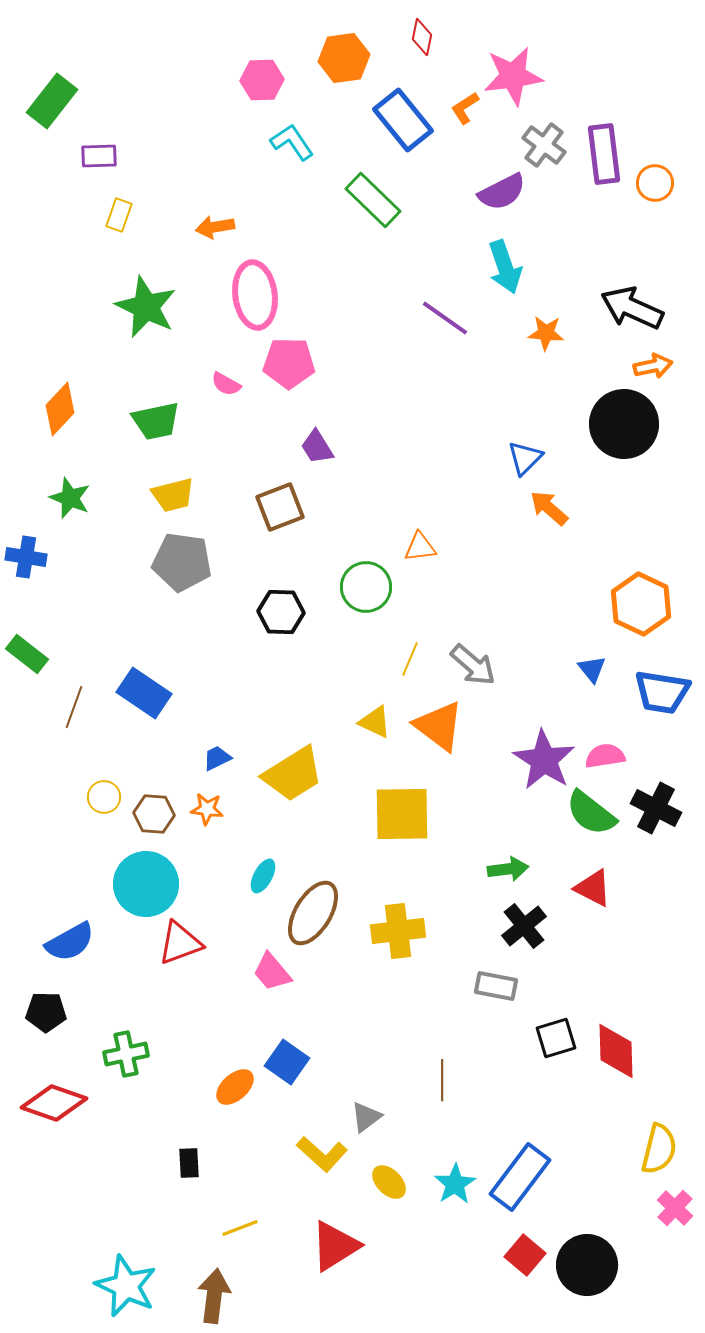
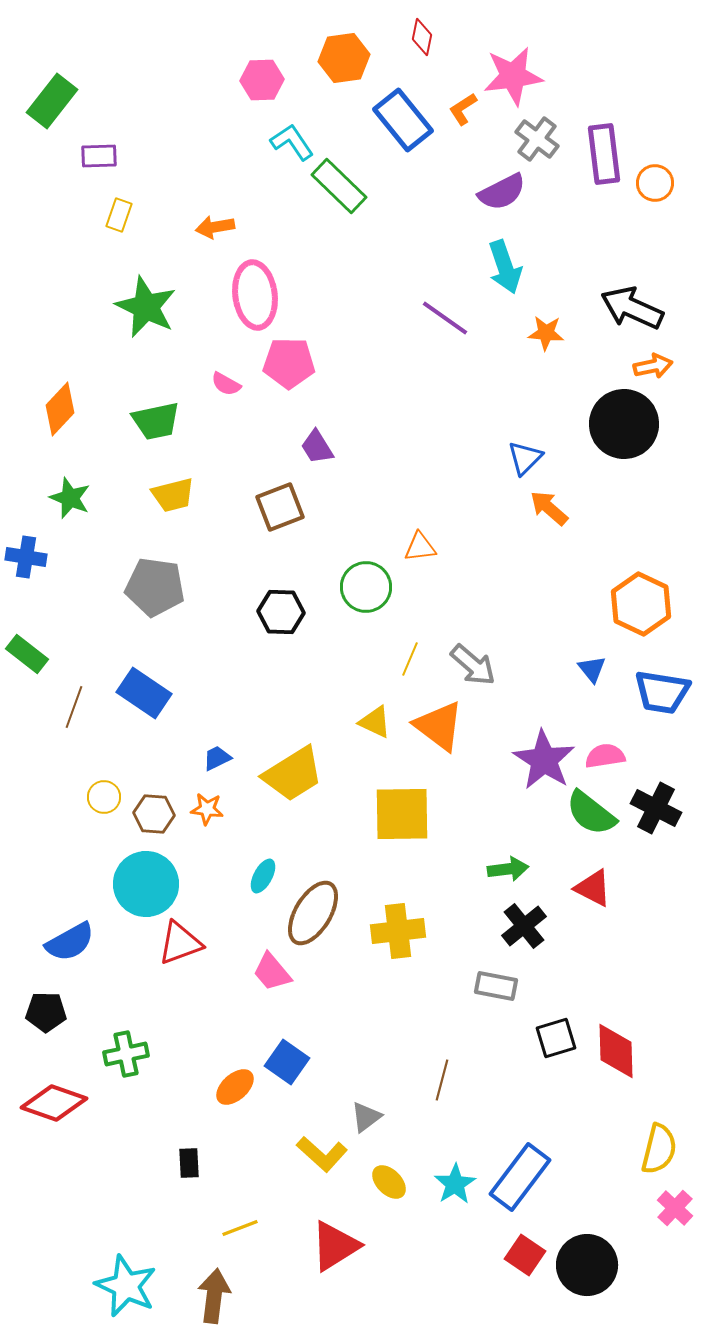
orange L-shape at (465, 108): moved 2 px left, 1 px down
gray cross at (544, 145): moved 7 px left, 6 px up
green rectangle at (373, 200): moved 34 px left, 14 px up
gray pentagon at (182, 562): moved 27 px left, 25 px down
brown line at (442, 1080): rotated 15 degrees clockwise
red square at (525, 1255): rotated 6 degrees counterclockwise
